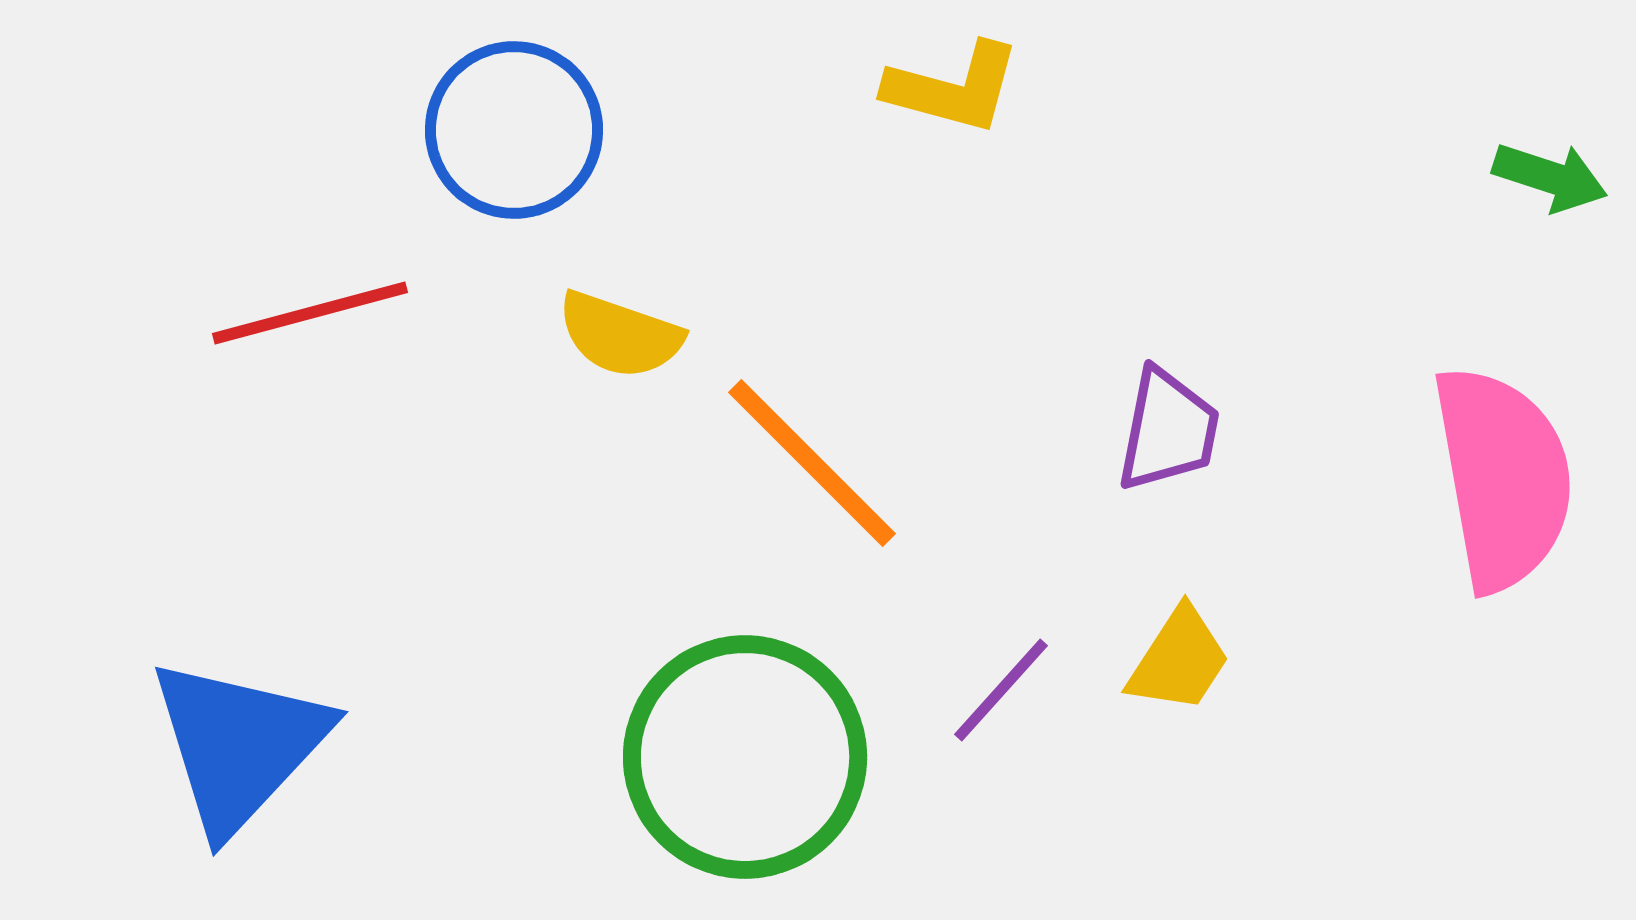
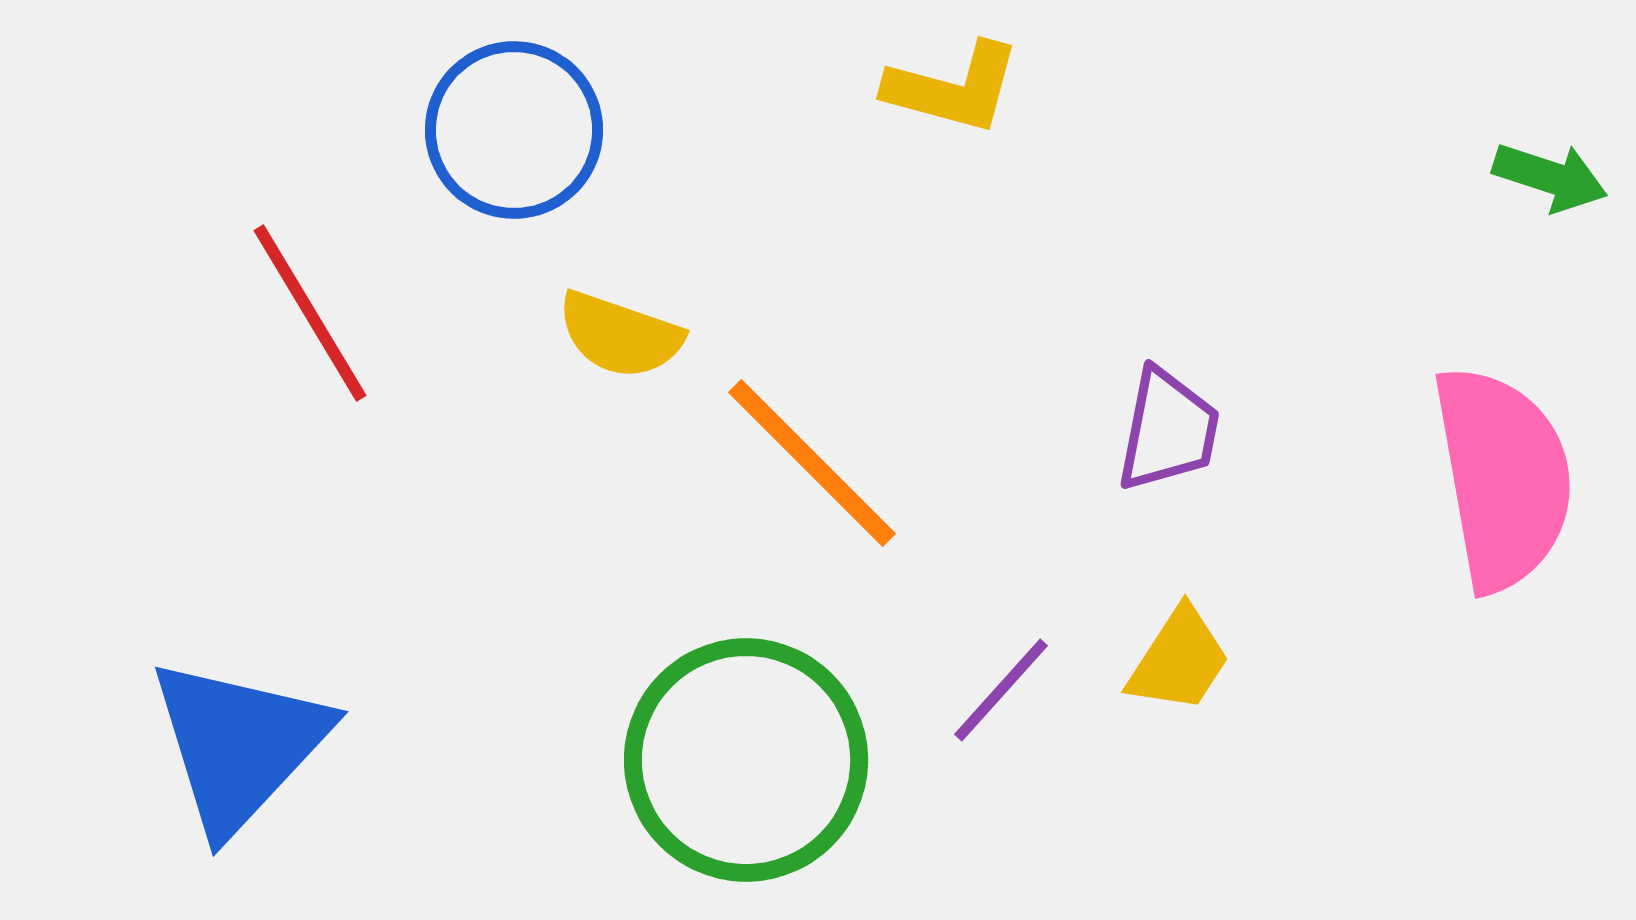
red line: rotated 74 degrees clockwise
green circle: moved 1 px right, 3 px down
